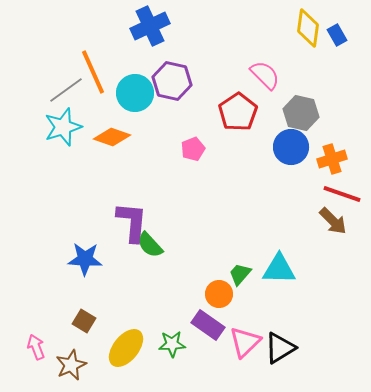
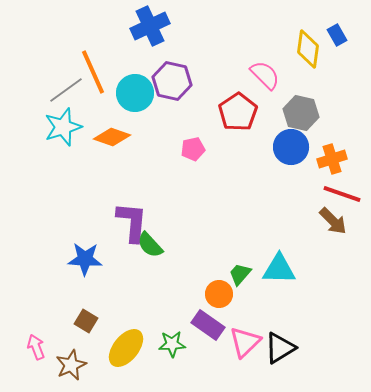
yellow diamond: moved 21 px down
pink pentagon: rotated 10 degrees clockwise
brown square: moved 2 px right
